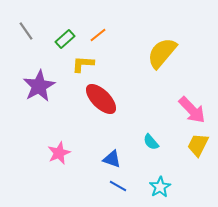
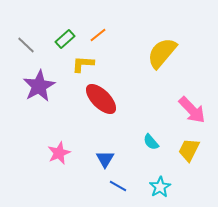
gray line: moved 14 px down; rotated 12 degrees counterclockwise
yellow trapezoid: moved 9 px left, 5 px down
blue triangle: moved 7 px left; rotated 42 degrees clockwise
